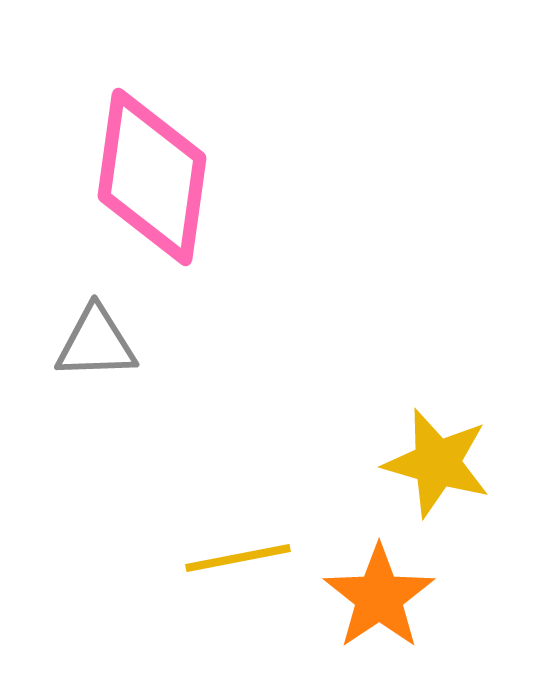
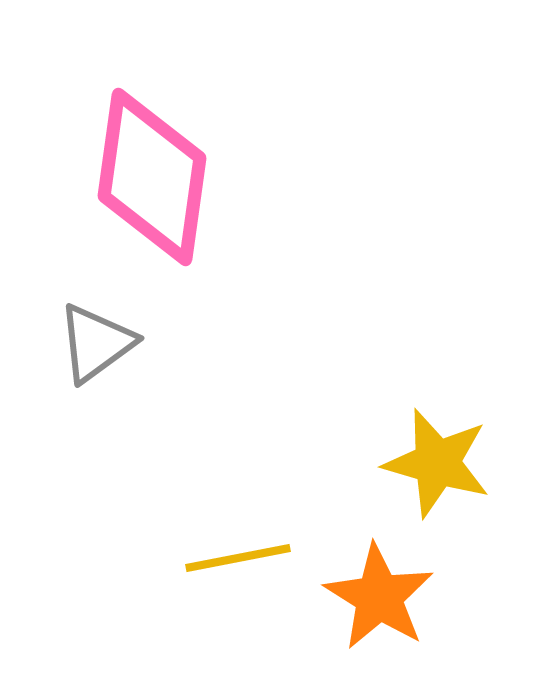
gray triangle: rotated 34 degrees counterclockwise
orange star: rotated 6 degrees counterclockwise
